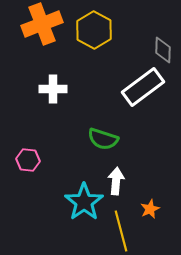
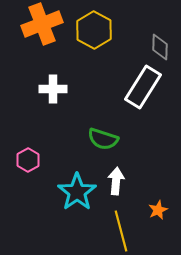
gray diamond: moved 3 px left, 3 px up
white rectangle: rotated 21 degrees counterclockwise
pink hexagon: rotated 25 degrees clockwise
cyan star: moved 7 px left, 10 px up
orange star: moved 8 px right, 1 px down
